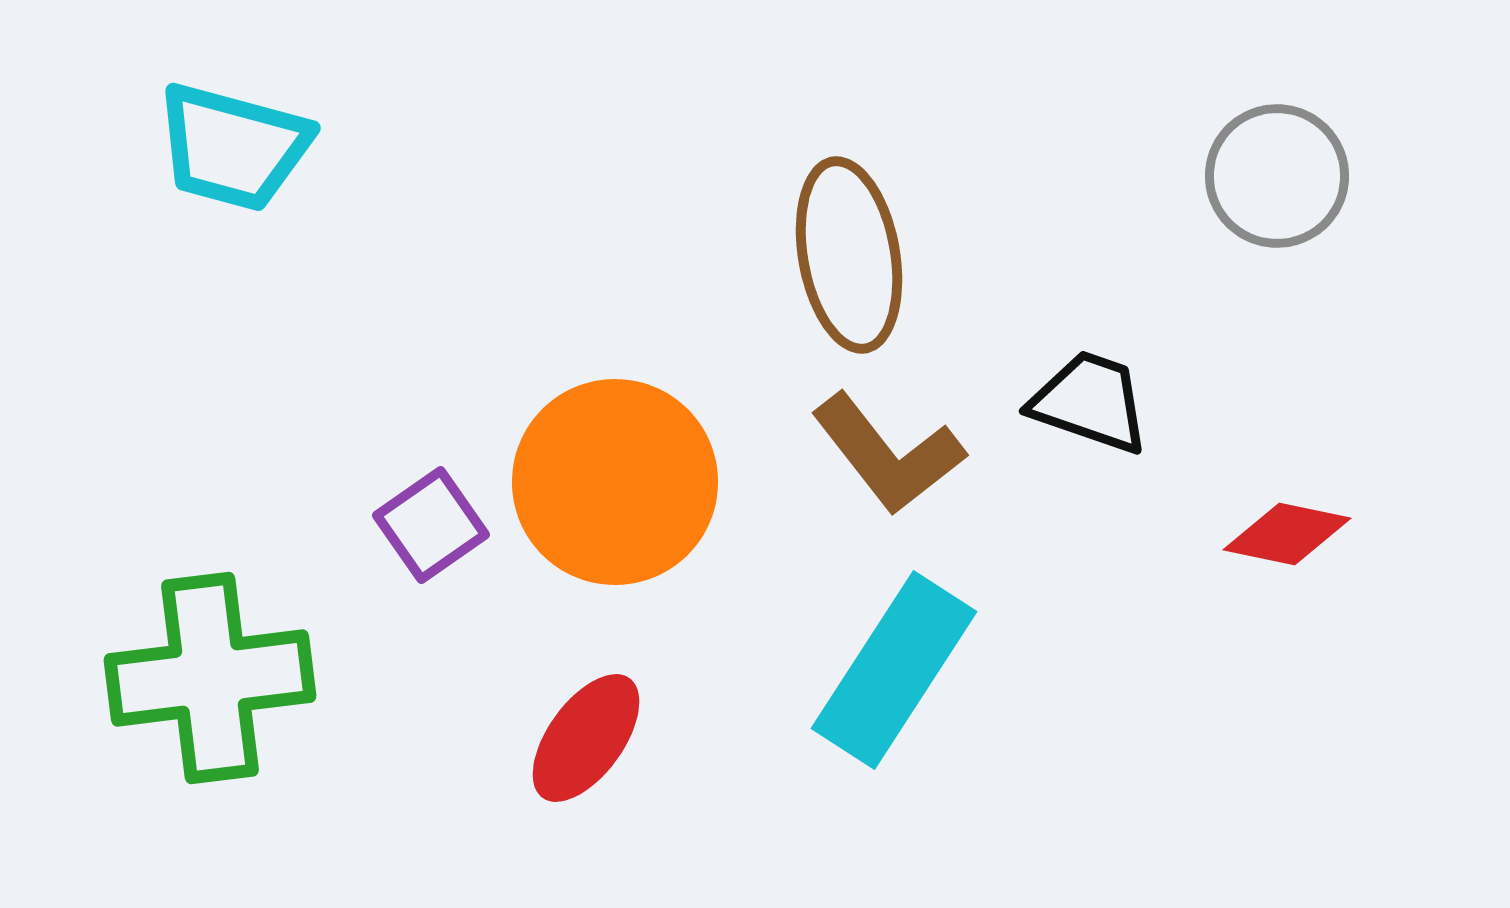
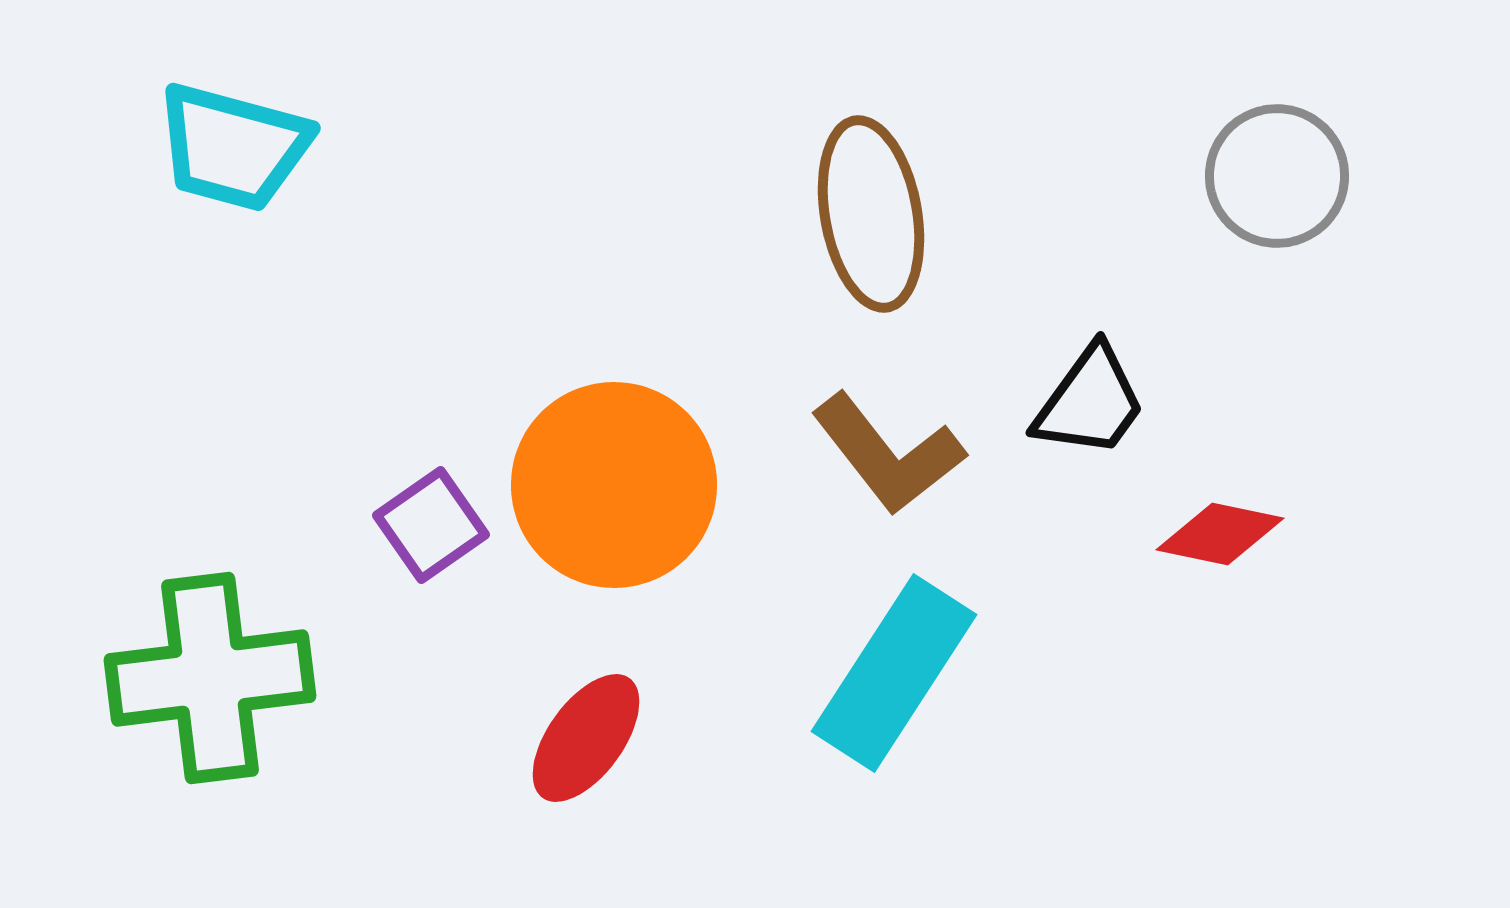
brown ellipse: moved 22 px right, 41 px up
black trapezoid: rotated 107 degrees clockwise
orange circle: moved 1 px left, 3 px down
red diamond: moved 67 px left
cyan rectangle: moved 3 px down
